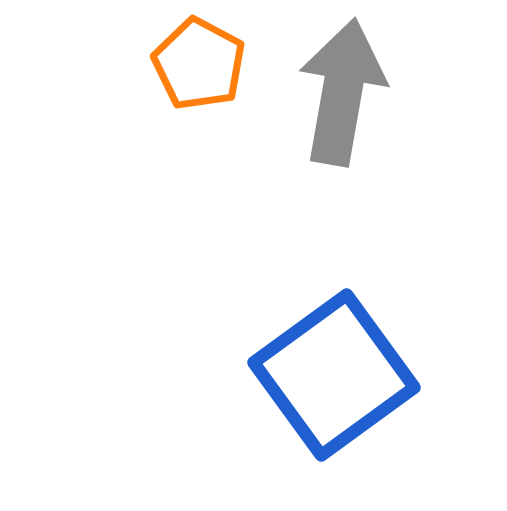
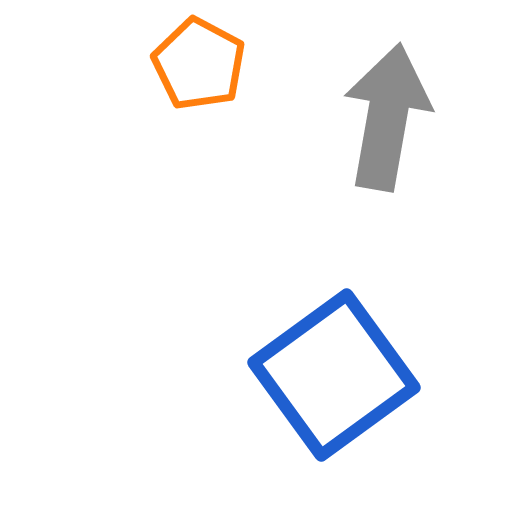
gray arrow: moved 45 px right, 25 px down
